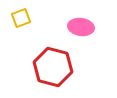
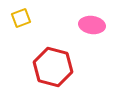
pink ellipse: moved 11 px right, 2 px up
